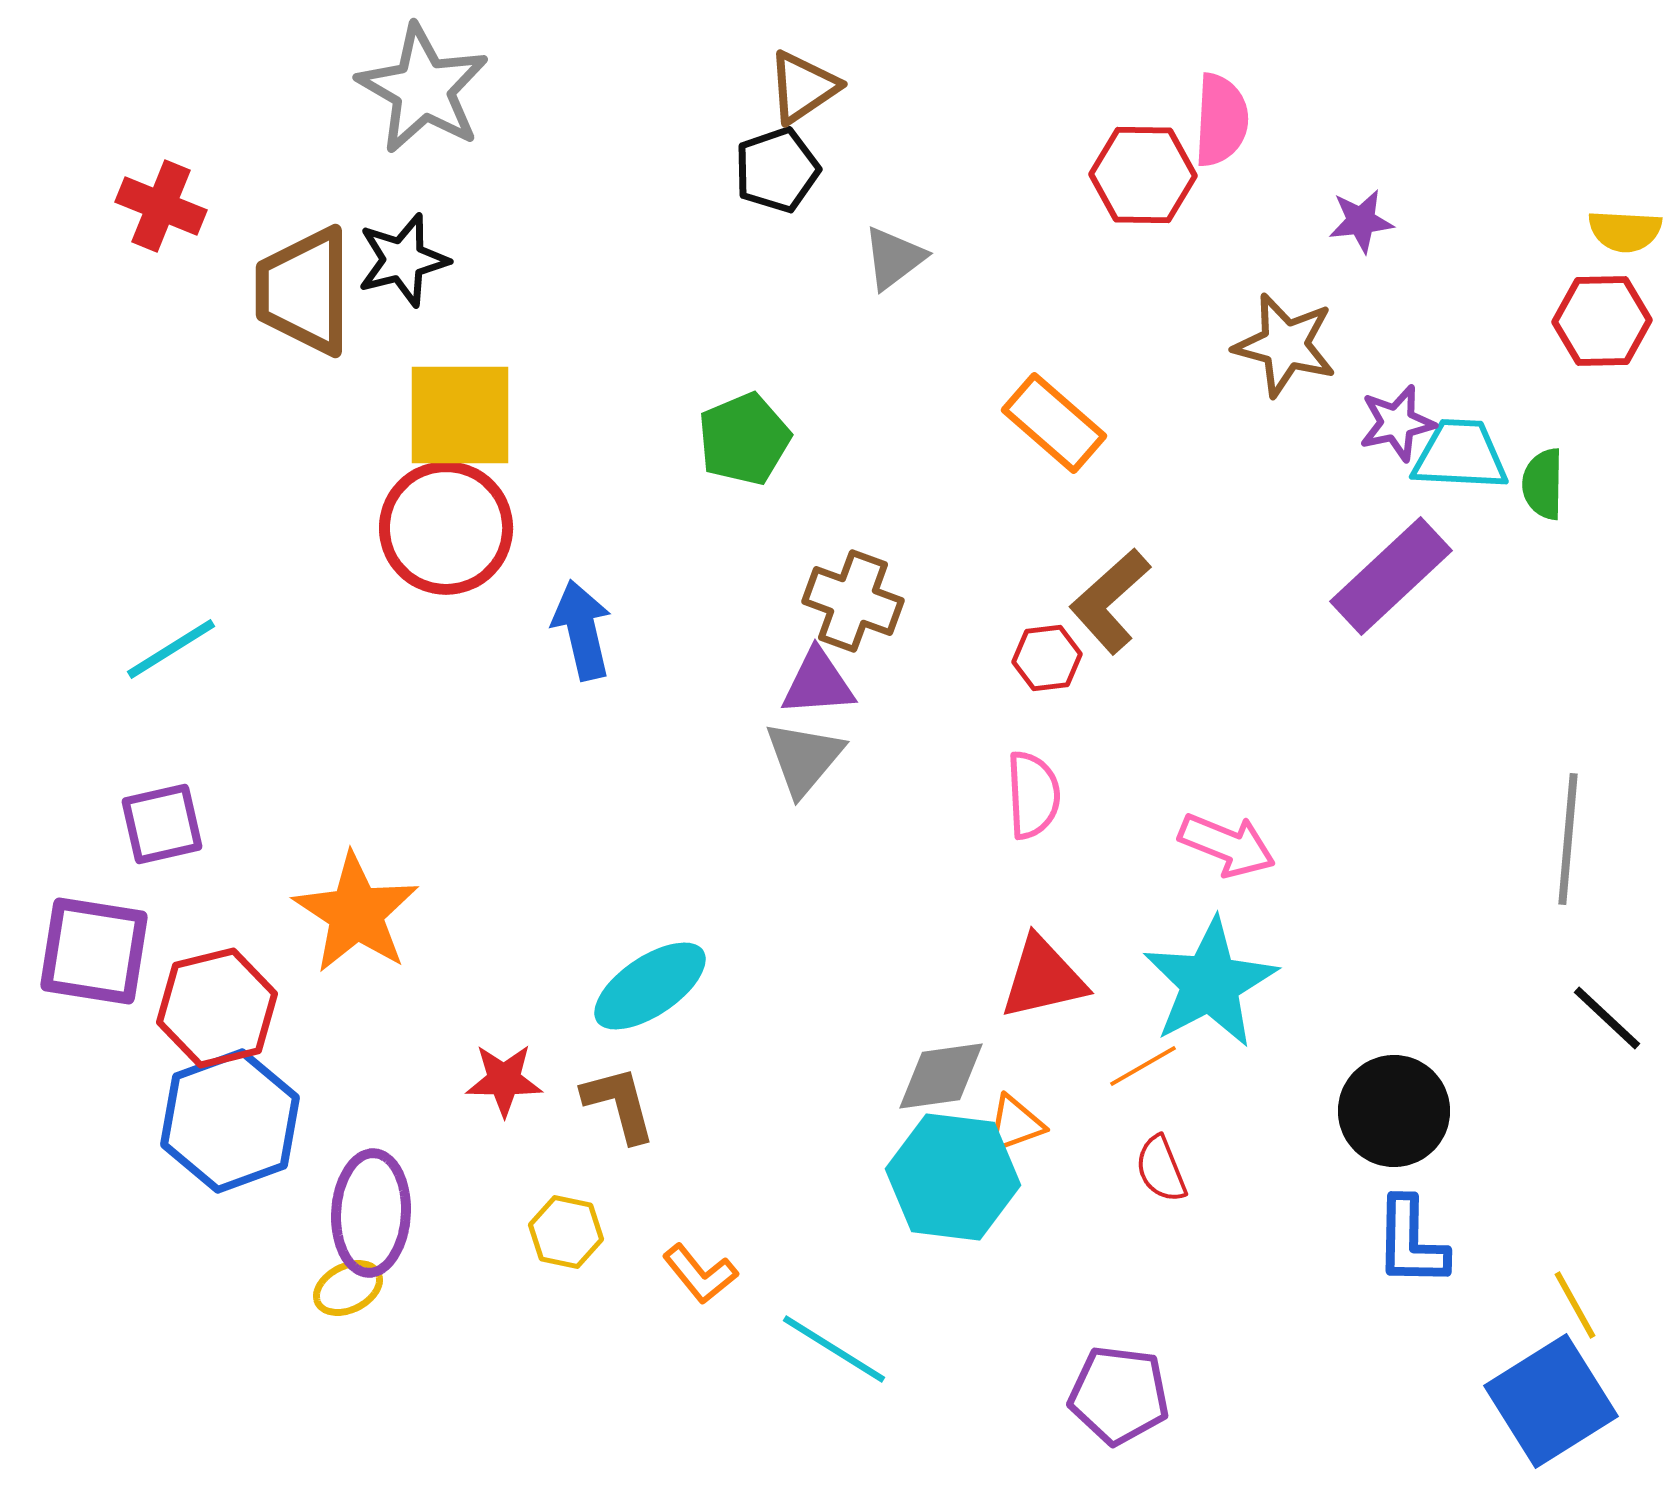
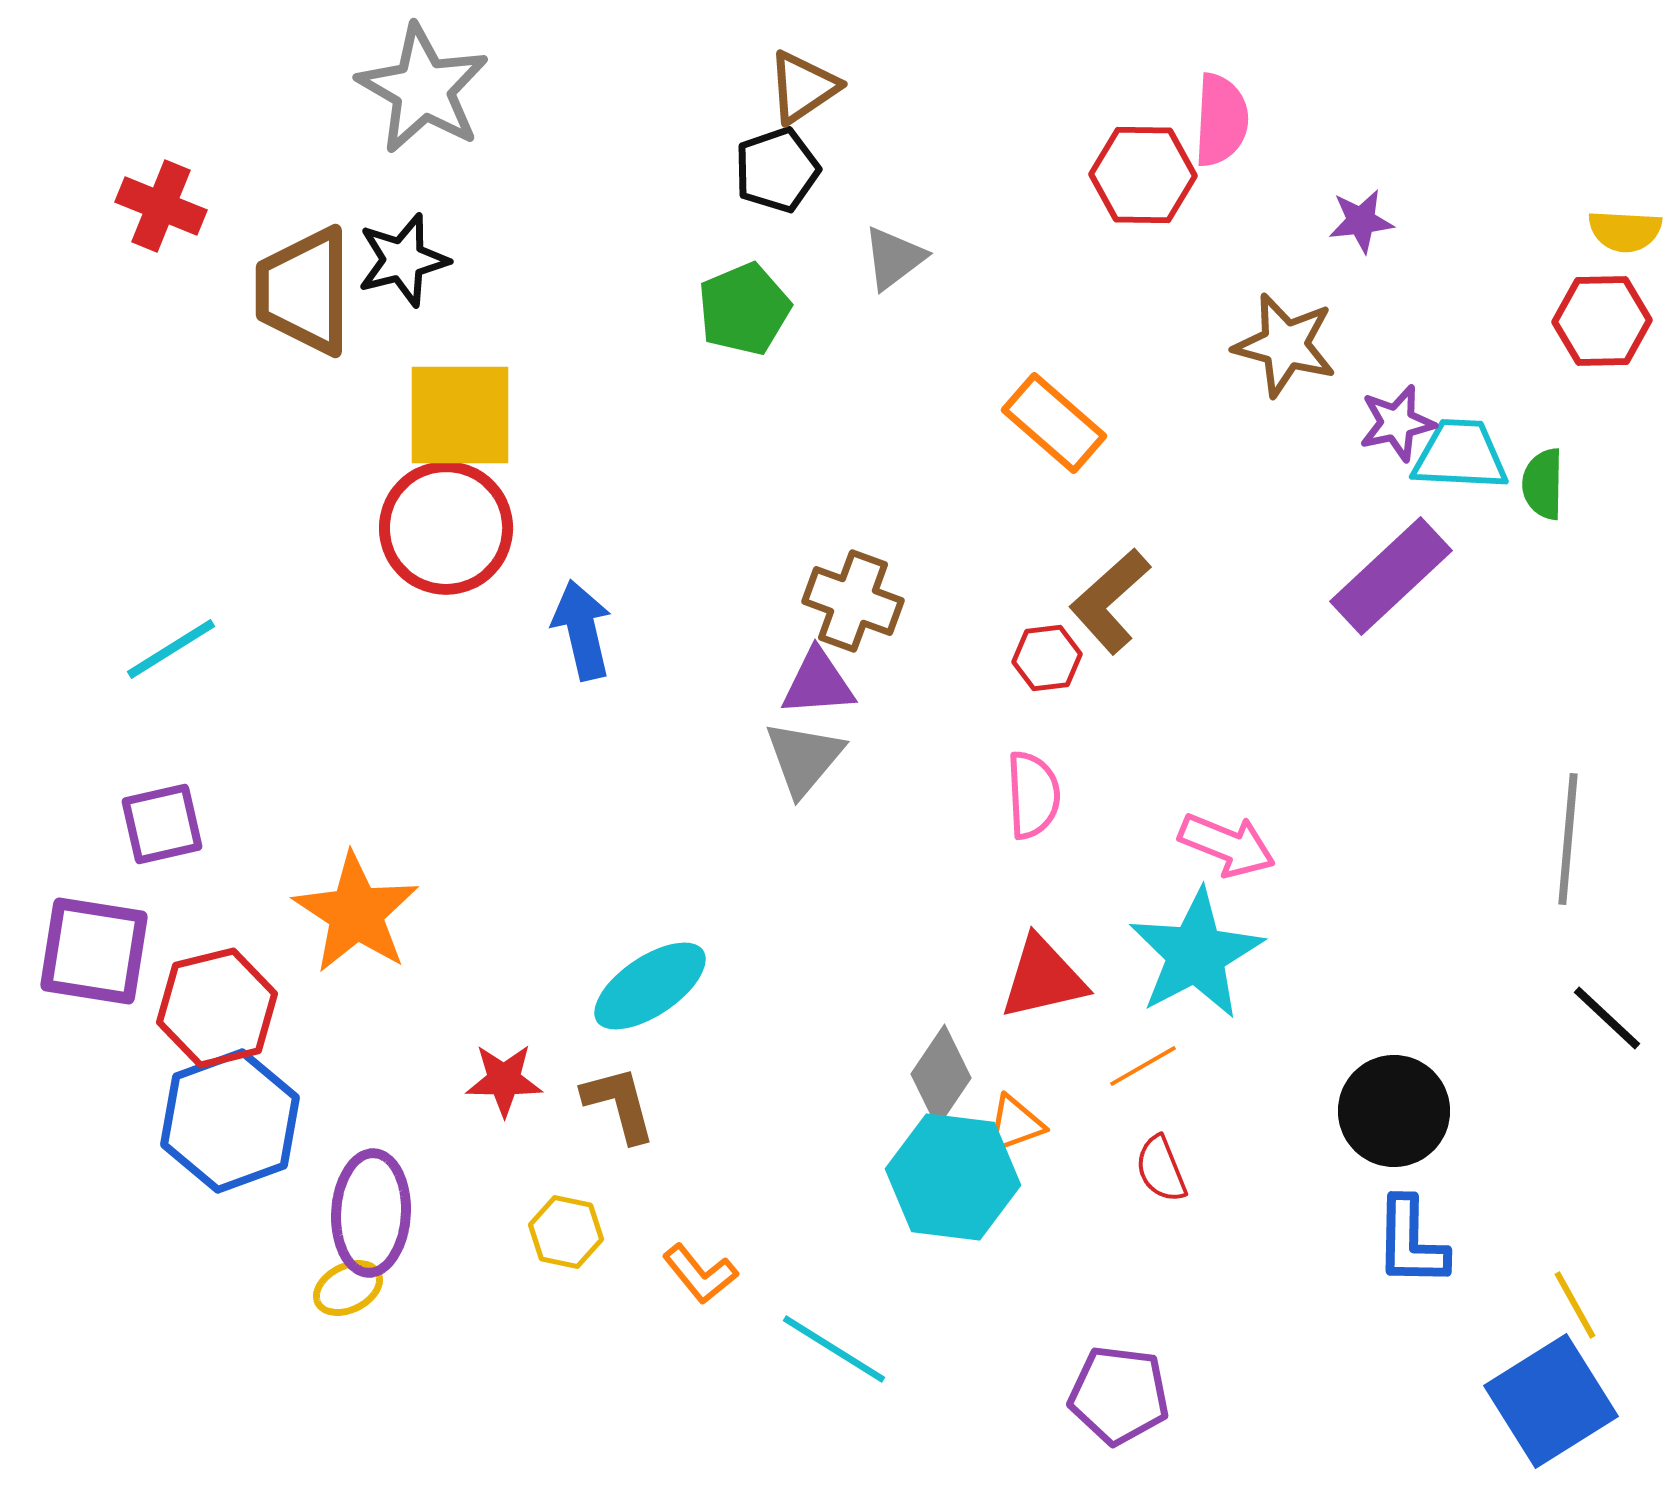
green pentagon at (744, 439): moved 130 px up
cyan star at (1210, 983): moved 14 px left, 29 px up
gray diamond at (941, 1076): rotated 48 degrees counterclockwise
